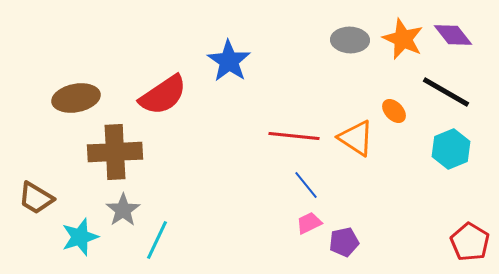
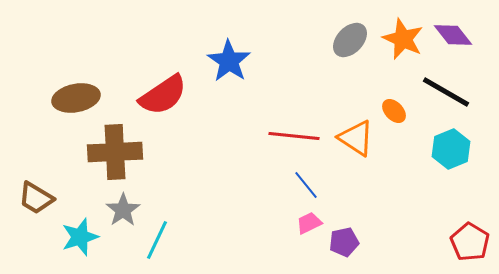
gray ellipse: rotated 48 degrees counterclockwise
